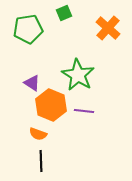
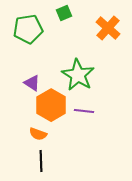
orange hexagon: rotated 8 degrees clockwise
